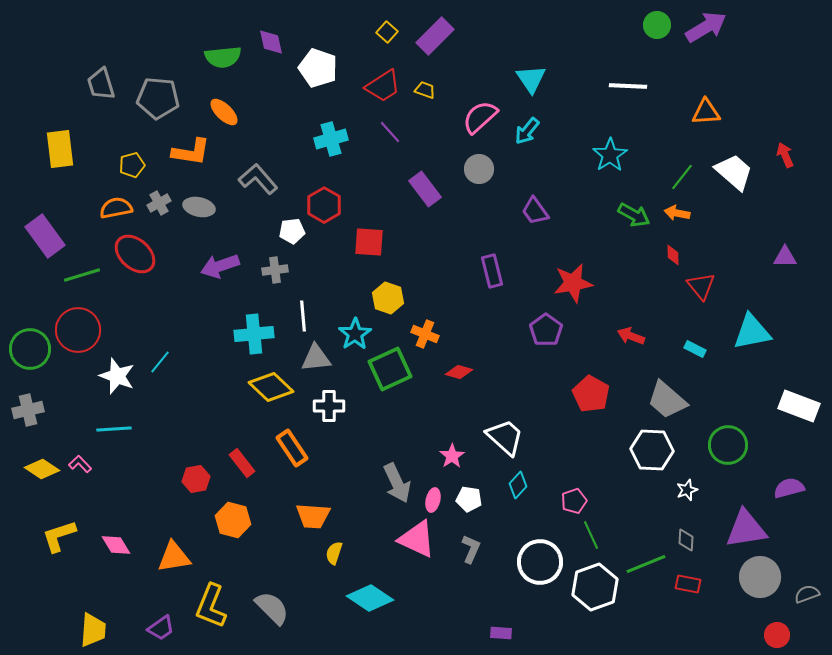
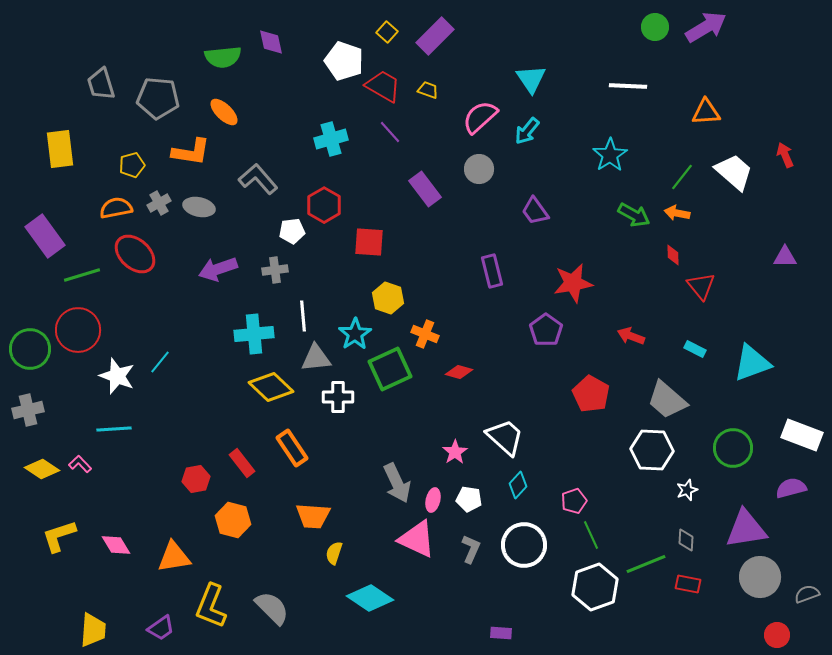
green circle at (657, 25): moved 2 px left, 2 px down
white pentagon at (318, 68): moved 26 px right, 7 px up
red trapezoid at (383, 86): rotated 117 degrees counterclockwise
yellow trapezoid at (425, 90): moved 3 px right
purple arrow at (220, 266): moved 2 px left, 3 px down
cyan triangle at (752, 332): moved 31 px down; rotated 9 degrees counterclockwise
white cross at (329, 406): moved 9 px right, 9 px up
white rectangle at (799, 406): moved 3 px right, 29 px down
green circle at (728, 445): moved 5 px right, 3 px down
pink star at (452, 456): moved 3 px right, 4 px up
purple semicircle at (789, 488): moved 2 px right
white circle at (540, 562): moved 16 px left, 17 px up
